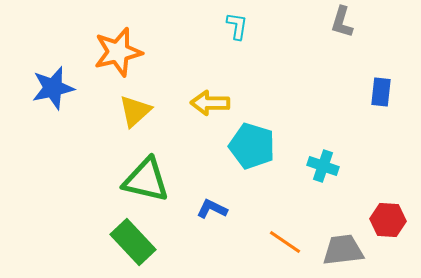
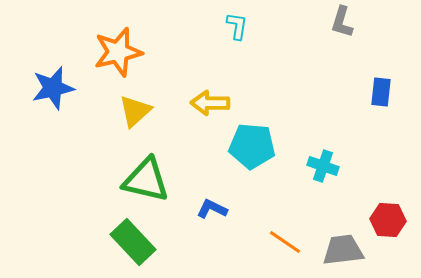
cyan pentagon: rotated 12 degrees counterclockwise
